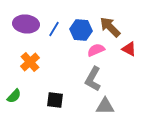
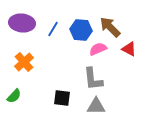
purple ellipse: moved 4 px left, 1 px up
blue line: moved 1 px left
pink semicircle: moved 2 px right, 1 px up
orange cross: moved 6 px left
gray L-shape: rotated 35 degrees counterclockwise
black square: moved 7 px right, 2 px up
gray triangle: moved 9 px left
